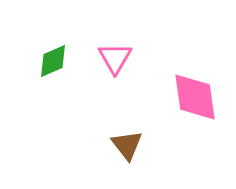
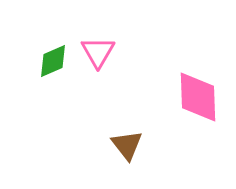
pink triangle: moved 17 px left, 6 px up
pink diamond: moved 3 px right; rotated 6 degrees clockwise
